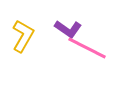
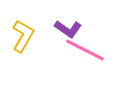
pink line: moved 2 px left, 2 px down
